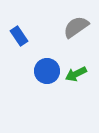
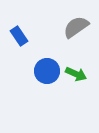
green arrow: rotated 130 degrees counterclockwise
